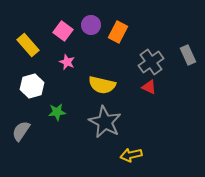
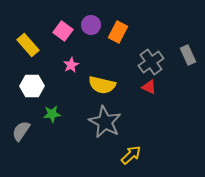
pink star: moved 4 px right, 3 px down; rotated 21 degrees clockwise
white hexagon: rotated 15 degrees clockwise
green star: moved 5 px left, 2 px down
yellow arrow: rotated 150 degrees clockwise
